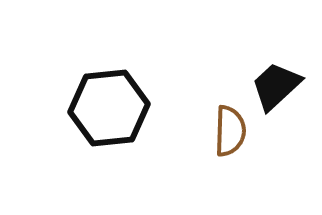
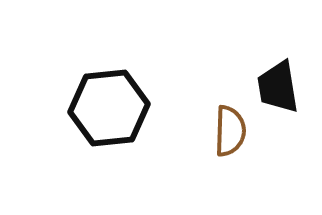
black trapezoid: moved 2 px right, 1 px down; rotated 56 degrees counterclockwise
